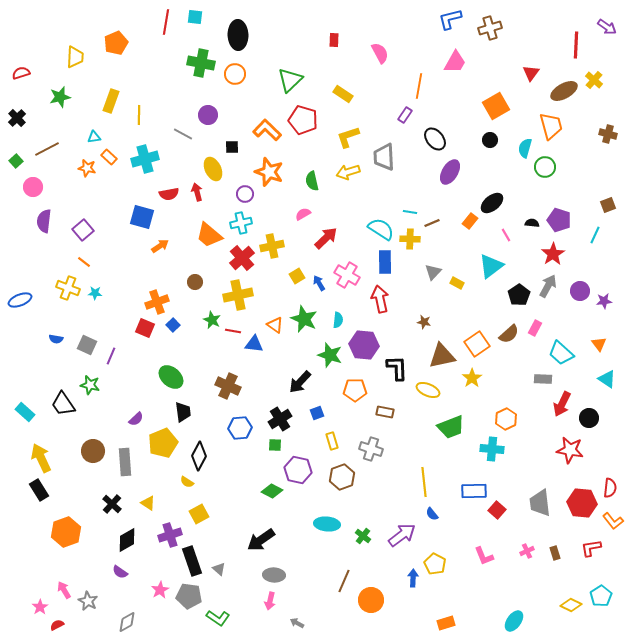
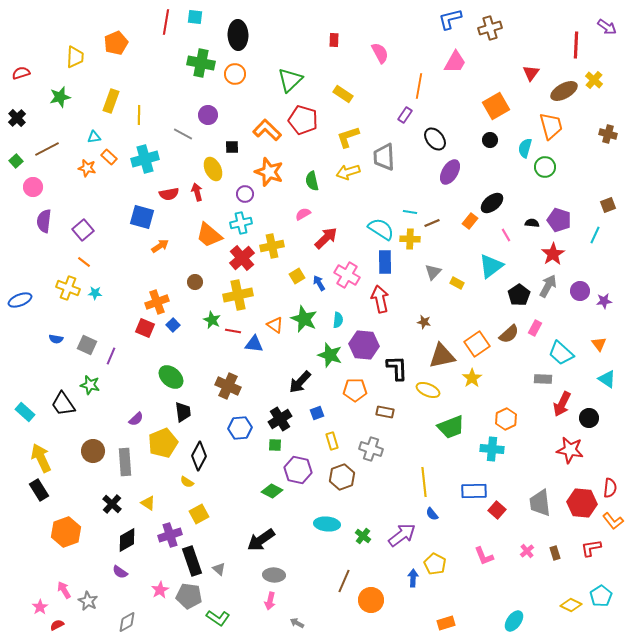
pink cross at (527, 551): rotated 16 degrees counterclockwise
